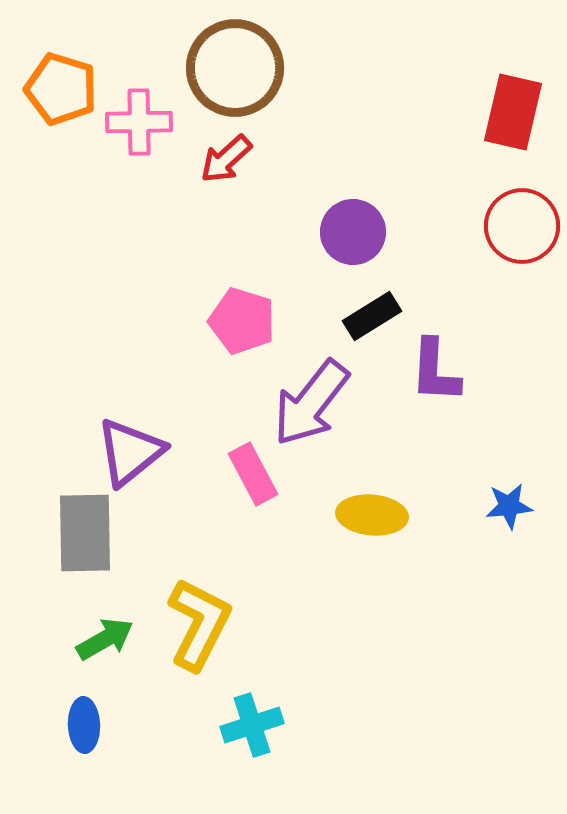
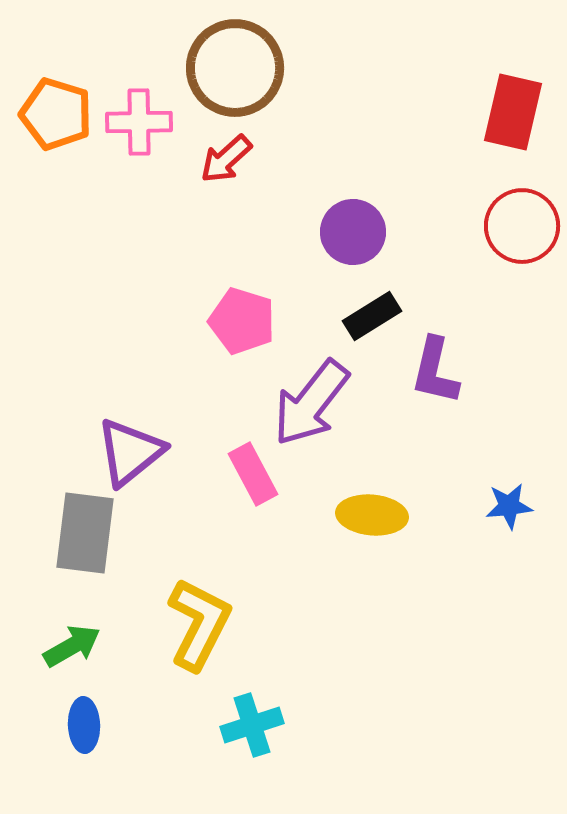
orange pentagon: moved 5 px left, 25 px down
purple L-shape: rotated 10 degrees clockwise
gray rectangle: rotated 8 degrees clockwise
green arrow: moved 33 px left, 7 px down
